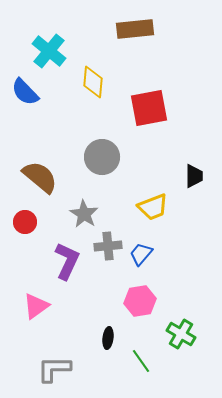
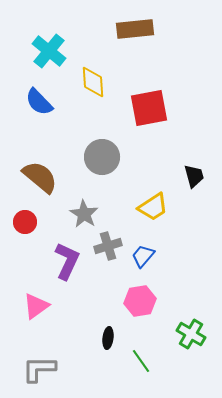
yellow diamond: rotated 8 degrees counterclockwise
blue semicircle: moved 14 px right, 10 px down
black trapezoid: rotated 15 degrees counterclockwise
yellow trapezoid: rotated 12 degrees counterclockwise
gray cross: rotated 12 degrees counterclockwise
blue trapezoid: moved 2 px right, 2 px down
green cross: moved 10 px right
gray L-shape: moved 15 px left
